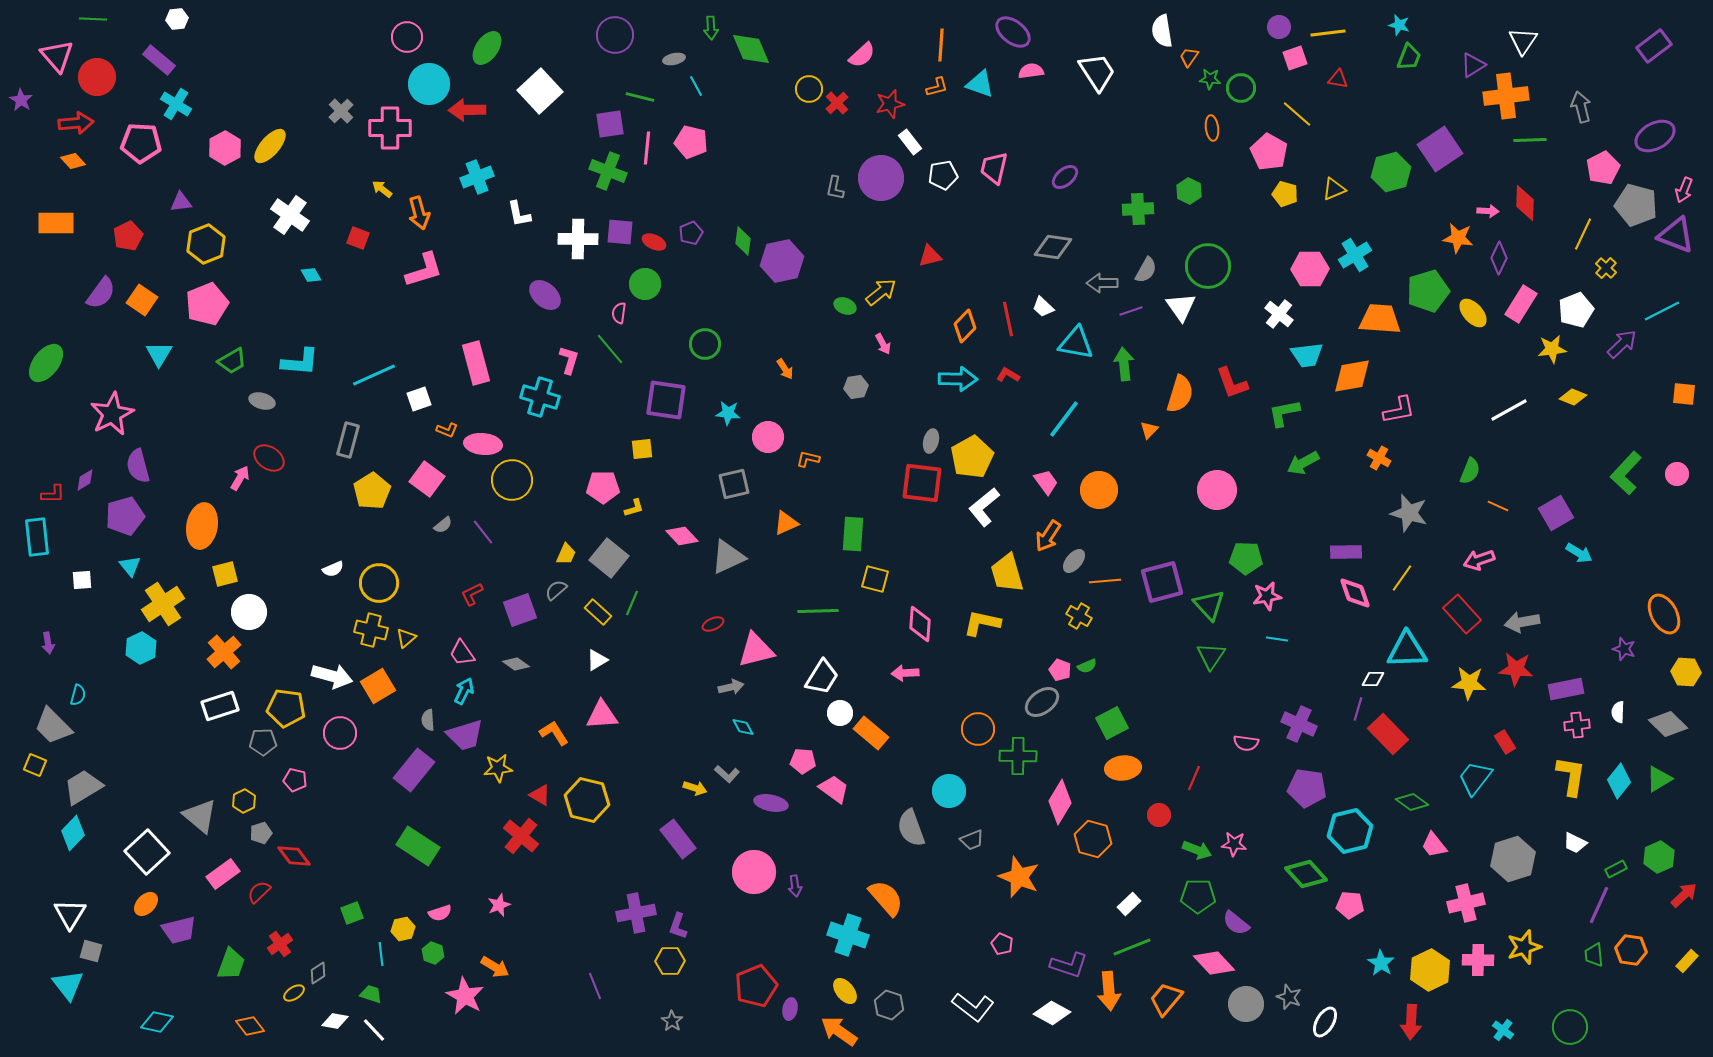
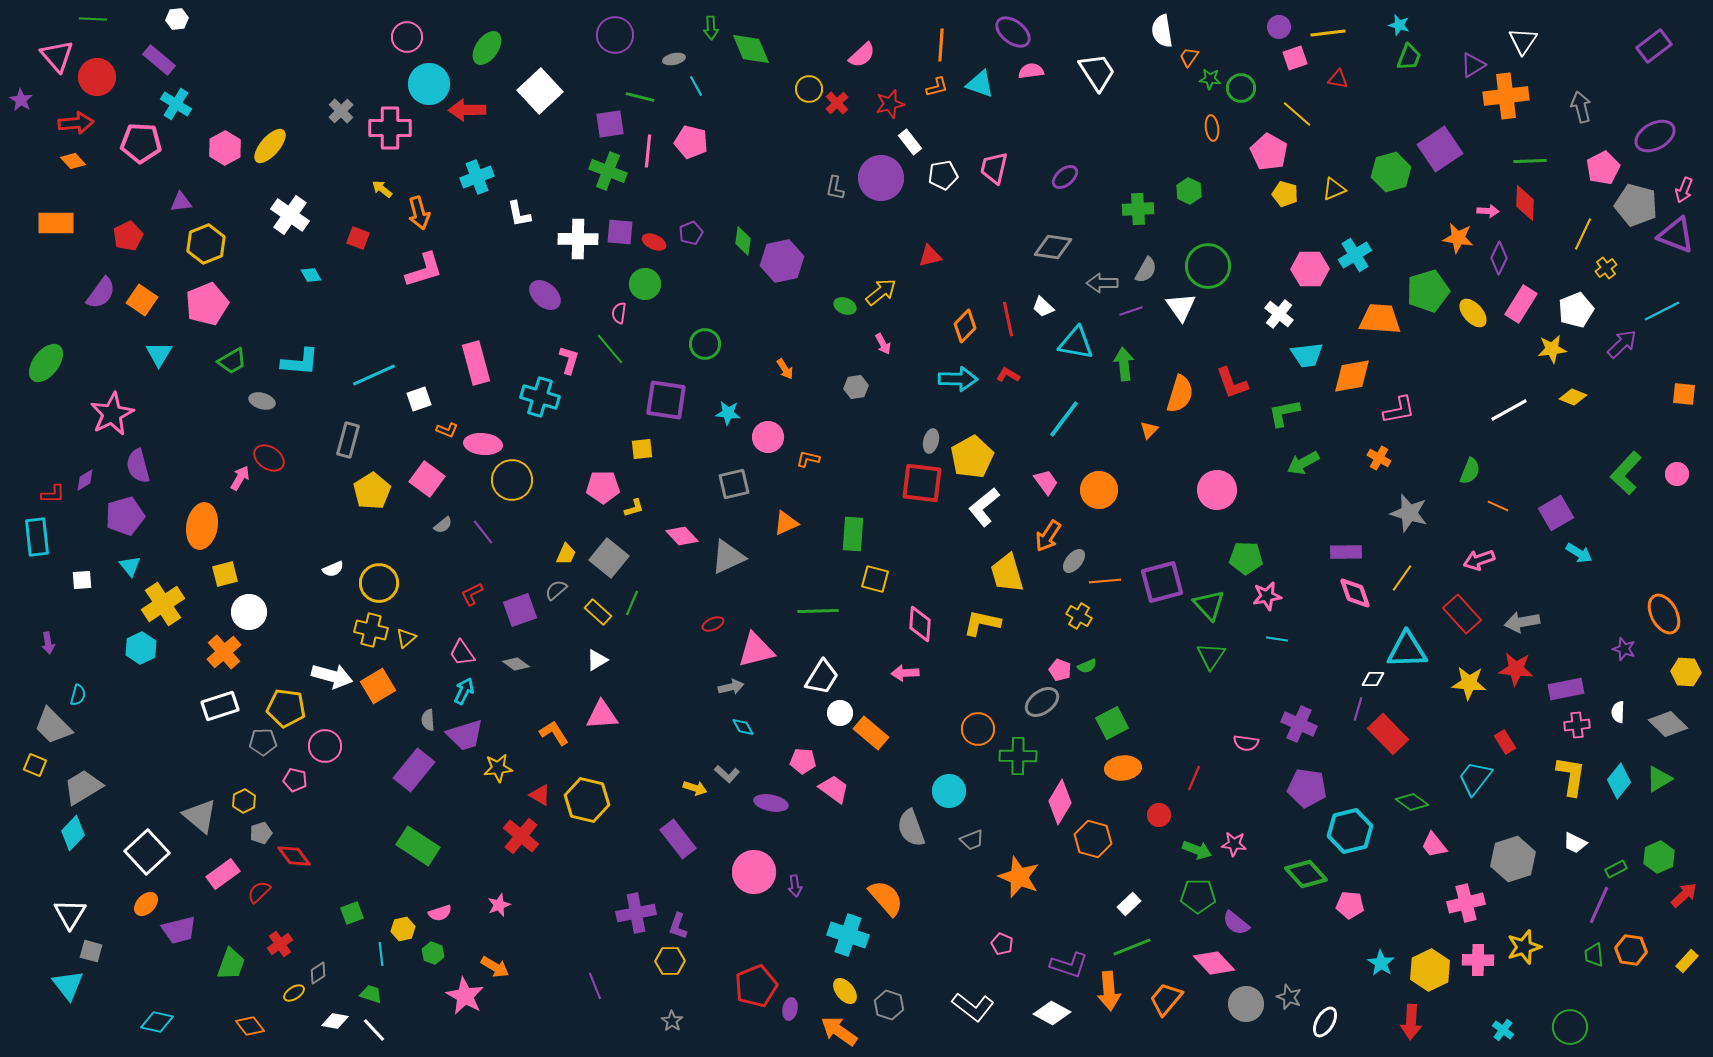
green line at (1530, 140): moved 21 px down
pink line at (647, 148): moved 1 px right, 3 px down
yellow cross at (1606, 268): rotated 10 degrees clockwise
pink circle at (340, 733): moved 15 px left, 13 px down
